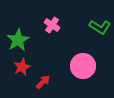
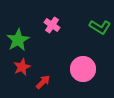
pink circle: moved 3 px down
